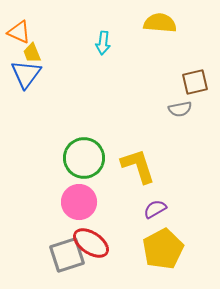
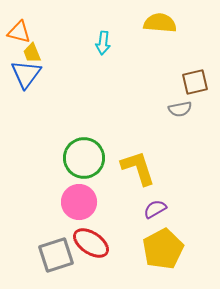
orange triangle: rotated 10 degrees counterclockwise
yellow L-shape: moved 2 px down
gray square: moved 11 px left
